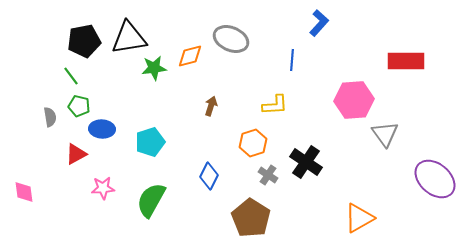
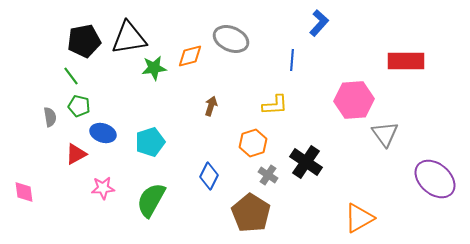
blue ellipse: moved 1 px right, 4 px down; rotated 15 degrees clockwise
brown pentagon: moved 5 px up
